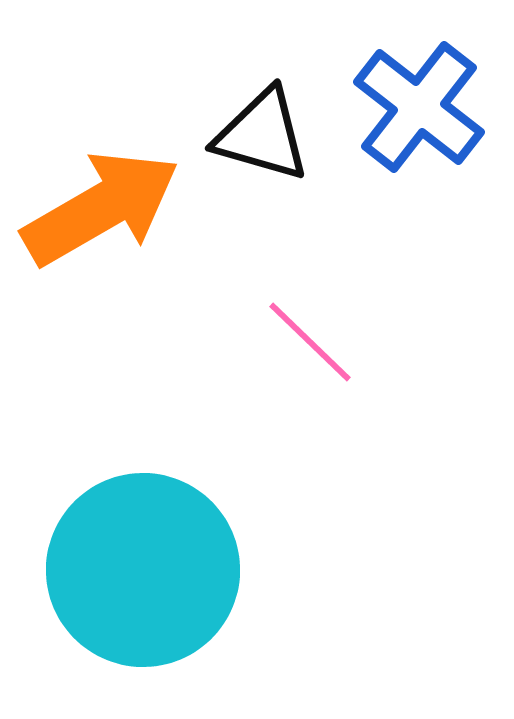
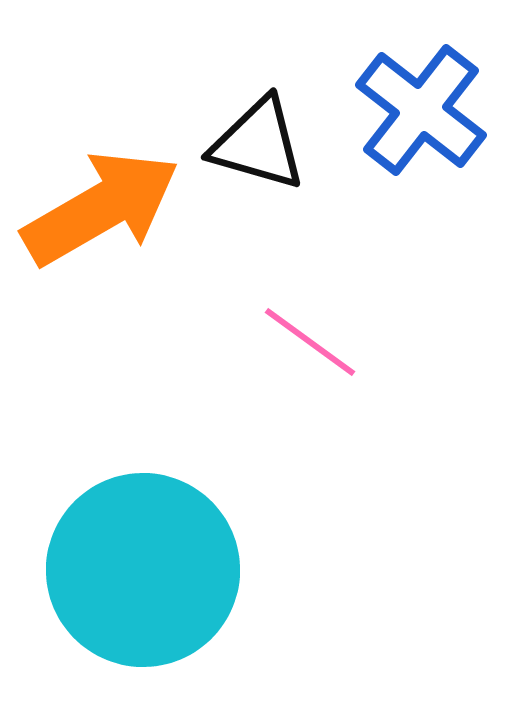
blue cross: moved 2 px right, 3 px down
black triangle: moved 4 px left, 9 px down
pink line: rotated 8 degrees counterclockwise
